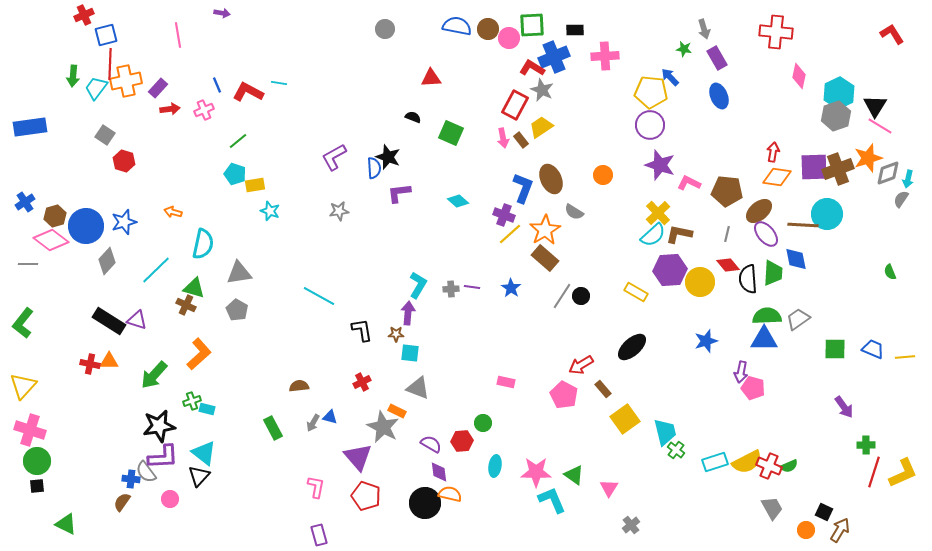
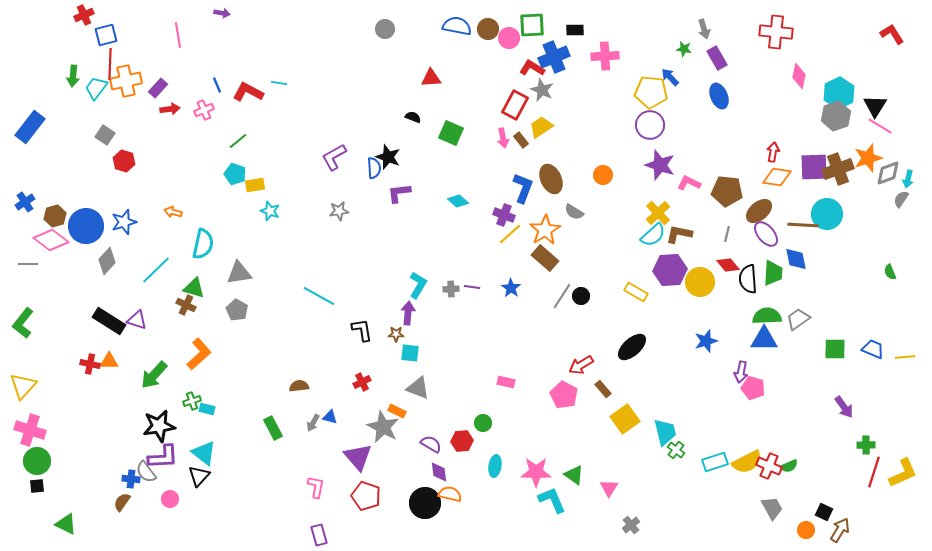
blue rectangle at (30, 127): rotated 44 degrees counterclockwise
